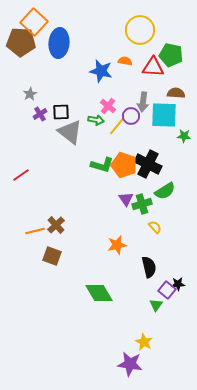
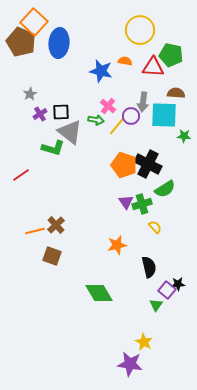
brown pentagon: rotated 20 degrees clockwise
green L-shape: moved 49 px left, 17 px up
green semicircle: moved 2 px up
purple triangle: moved 3 px down
